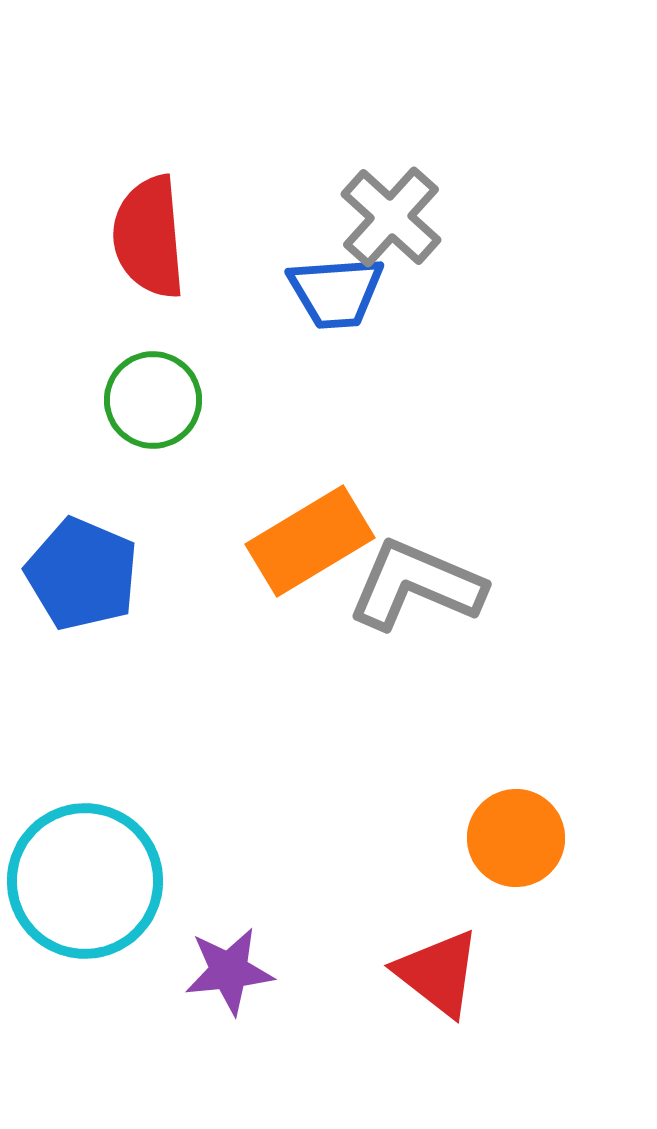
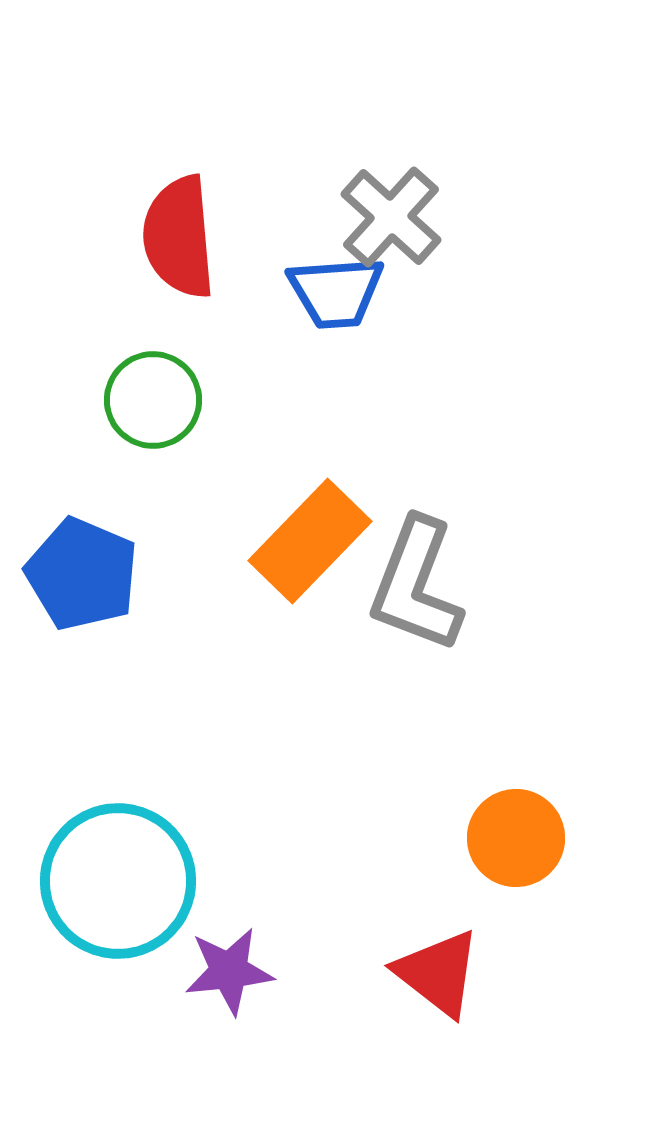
red semicircle: moved 30 px right
orange rectangle: rotated 15 degrees counterclockwise
gray L-shape: rotated 92 degrees counterclockwise
cyan circle: moved 33 px right
